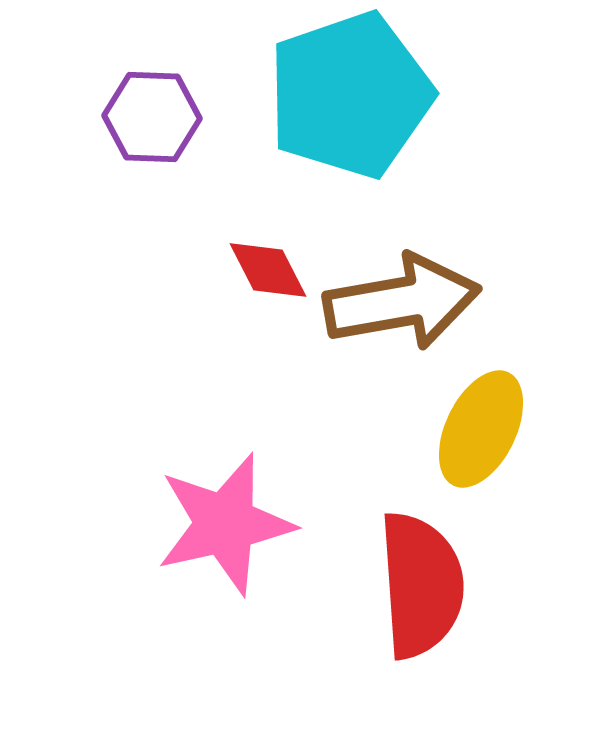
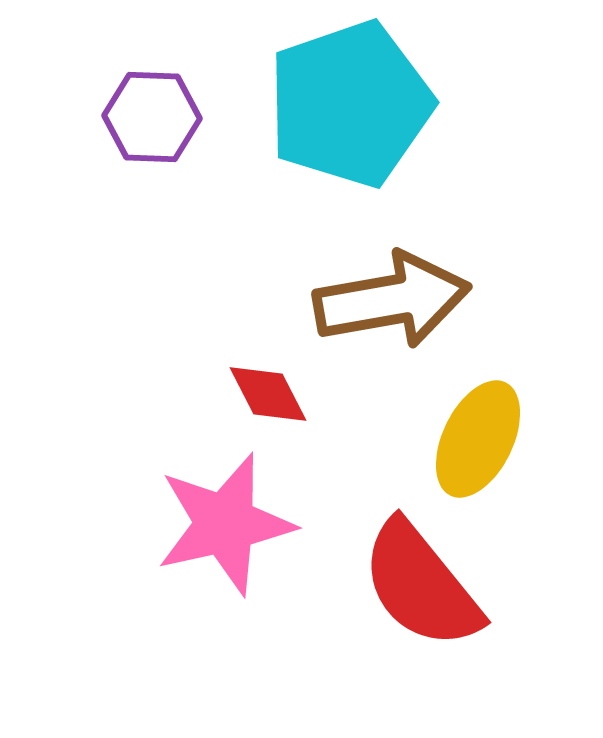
cyan pentagon: moved 9 px down
red diamond: moved 124 px down
brown arrow: moved 10 px left, 2 px up
yellow ellipse: moved 3 px left, 10 px down
red semicircle: rotated 145 degrees clockwise
